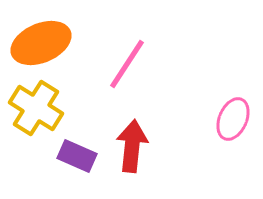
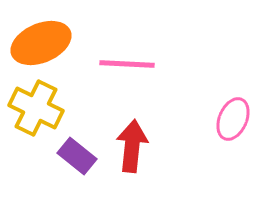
pink line: rotated 60 degrees clockwise
yellow cross: rotated 6 degrees counterclockwise
purple rectangle: rotated 15 degrees clockwise
